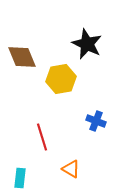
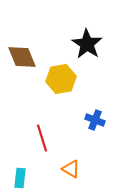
black star: rotated 8 degrees clockwise
blue cross: moved 1 px left, 1 px up
red line: moved 1 px down
